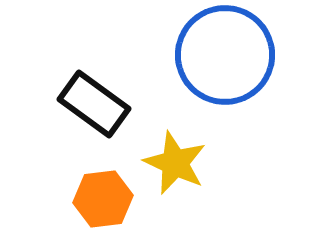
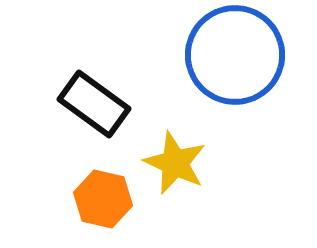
blue circle: moved 10 px right
orange hexagon: rotated 20 degrees clockwise
